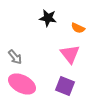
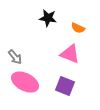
pink triangle: rotated 30 degrees counterclockwise
pink ellipse: moved 3 px right, 2 px up
